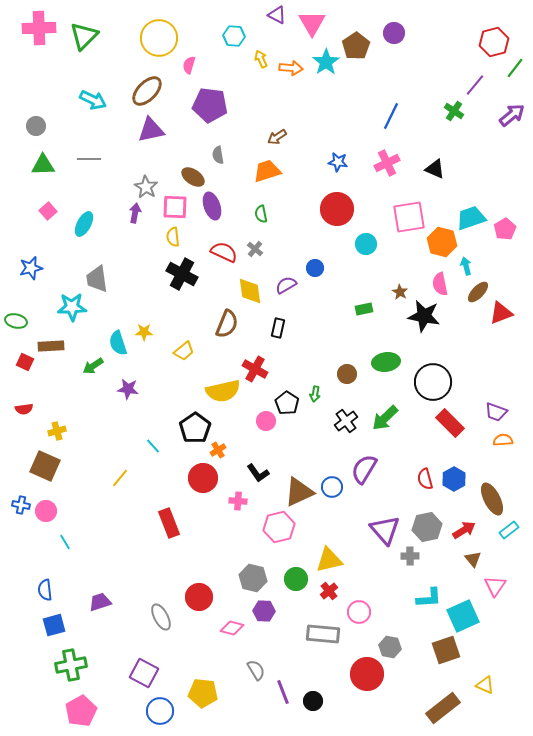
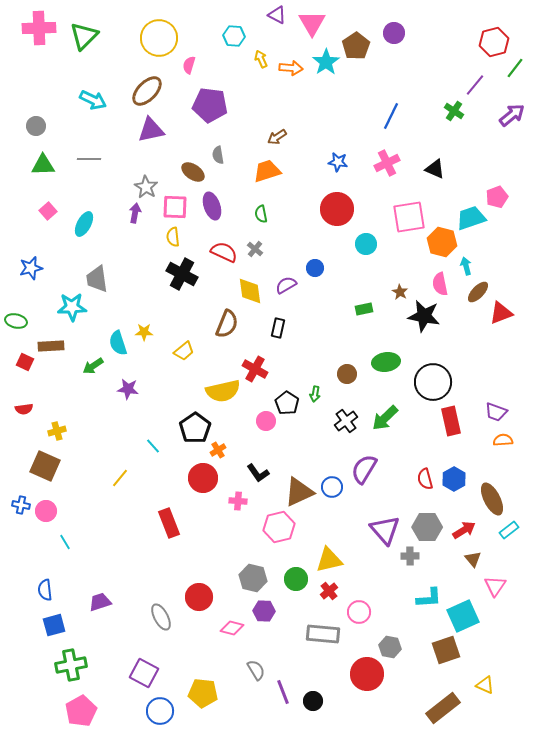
brown ellipse at (193, 177): moved 5 px up
pink pentagon at (505, 229): moved 8 px left, 32 px up; rotated 10 degrees clockwise
red rectangle at (450, 423): moved 1 px right, 2 px up; rotated 32 degrees clockwise
gray hexagon at (427, 527): rotated 12 degrees clockwise
